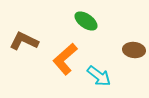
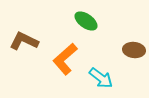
cyan arrow: moved 2 px right, 2 px down
